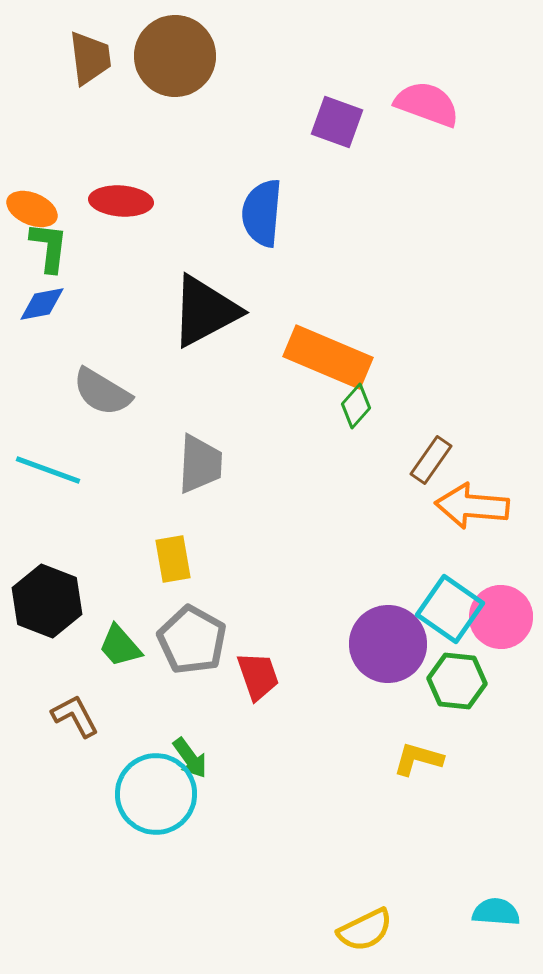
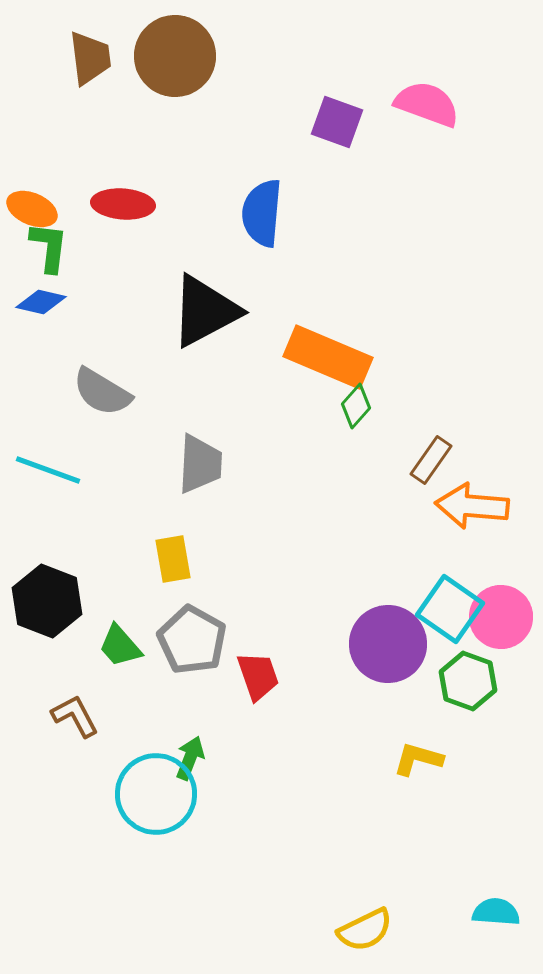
red ellipse: moved 2 px right, 3 px down
blue diamond: moved 1 px left, 2 px up; rotated 24 degrees clockwise
green hexagon: moved 11 px right; rotated 14 degrees clockwise
green arrow: rotated 123 degrees counterclockwise
